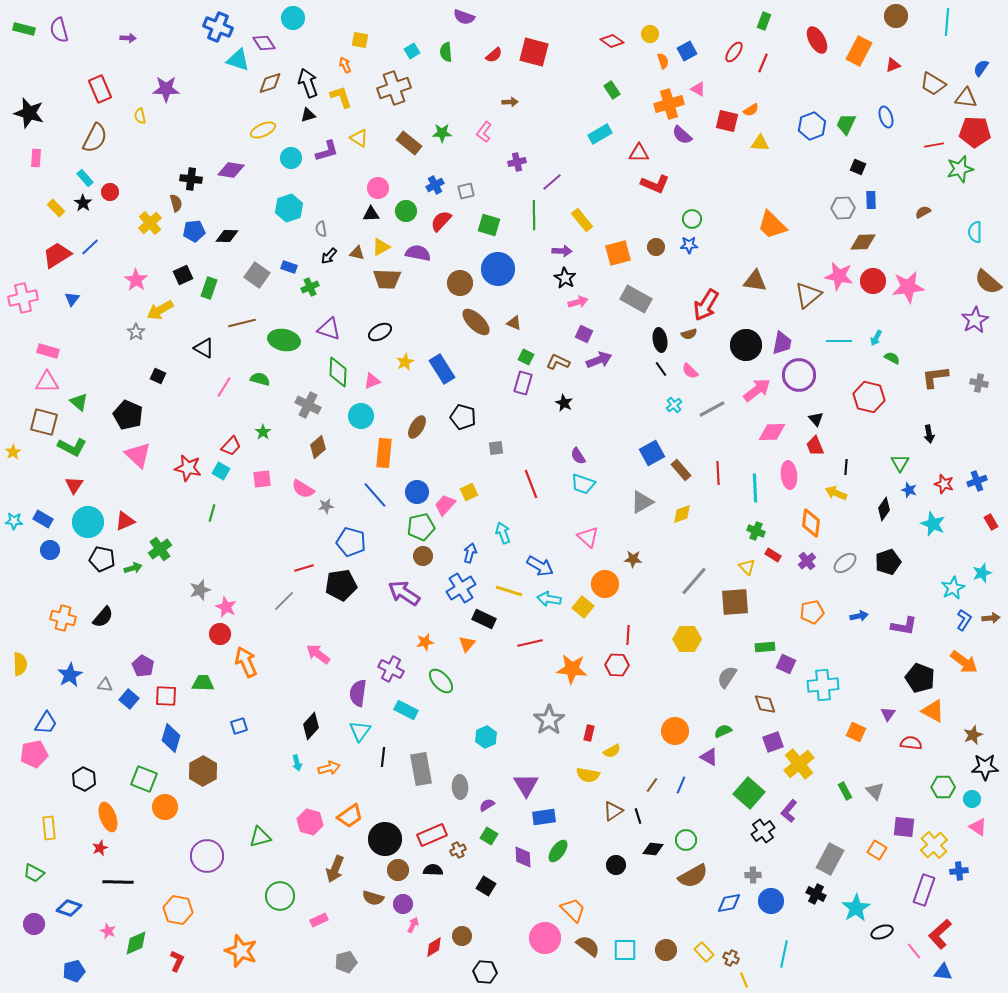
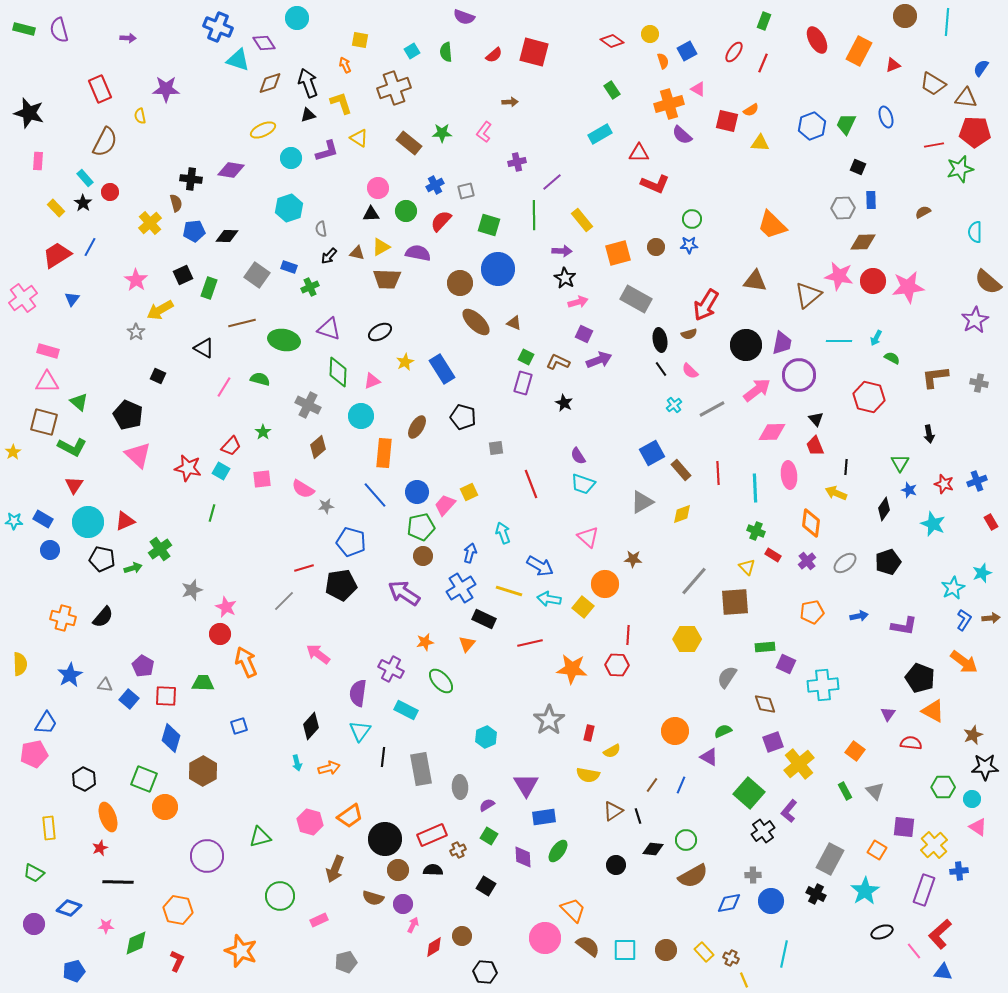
brown circle at (896, 16): moved 9 px right
cyan circle at (293, 18): moved 4 px right
yellow L-shape at (341, 97): moved 6 px down
brown semicircle at (95, 138): moved 10 px right, 4 px down
pink rectangle at (36, 158): moved 2 px right, 3 px down
blue line at (90, 247): rotated 18 degrees counterclockwise
pink cross at (23, 298): rotated 24 degrees counterclockwise
gray star at (200, 590): moved 8 px left
orange square at (856, 732): moved 1 px left, 19 px down; rotated 12 degrees clockwise
cyan star at (856, 908): moved 9 px right, 17 px up
pink star at (108, 931): moved 2 px left, 5 px up; rotated 21 degrees counterclockwise
